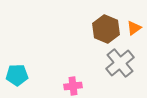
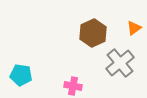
brown hexagon: moved 13 px left, 4 px down; rotated 12 degrees clockwise
cyan pentagon: moved 4 px right; rotated 10 degrees clockwise
pink cross: rotated 18 degrees clockwise
